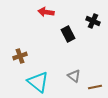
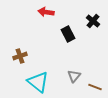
black cross: rotated 16 degrees clockwise
gray triangle: rotated 32 degrees clockwise
brown line: rotated 32 degrees clockwise
